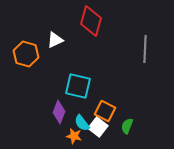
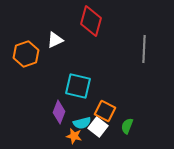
gray line: moved 1 px left
orange hexagon: rotated 25 degrees clockwise
cyan semicircle: rotated 66 degrees counterclockwise
